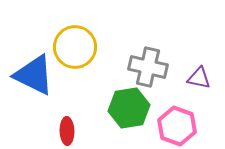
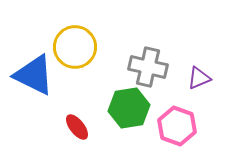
purple triangle: rotated 35 degrees counterclockwise
red ellipse: moved 10 px right, 4 px up; rotated 36 degrees counterclockwise
